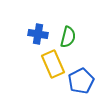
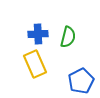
blue cross: rotated 12 degrees counterclockwise
yellow rectangle: moved 18 px left
